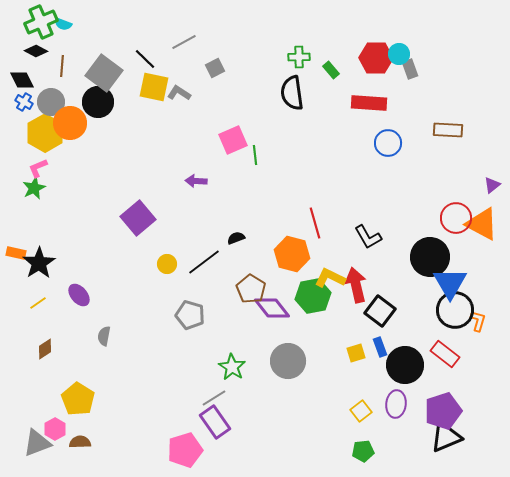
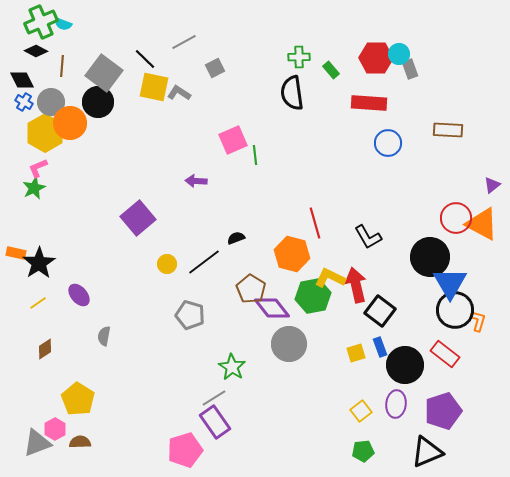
gray circle at (288, 361): moved 1 px right, 17 px up
black triangle at (446, 437): moved 19 px left, 15 px down
